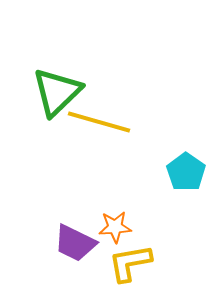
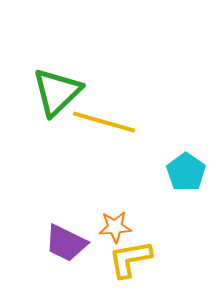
yellow line: moved 5 px right
purple trapezoid: moved 9 px left
yellow L-shape: moved 4 px up
